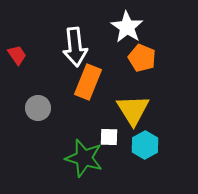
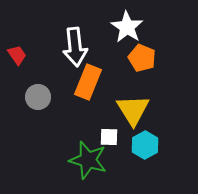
gray circle: moved 11 px up
green star: moved 4 px right, 2 px down
